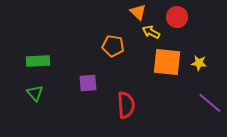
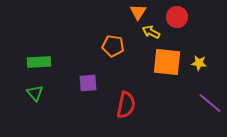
orange triangle: rotated 18 degrees clockwise
green rectangle: moved 1 px right, 1 px down
red semicircle: rotated 16 degrees clockwise
